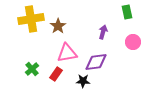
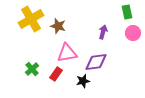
yellow cross: rotated 20 degrees counterclockwise
brown star: rotated 21 degrees counterclockwise
pink circle: moved 9 px up
black star: rotated 16 degrees counterclockwise
